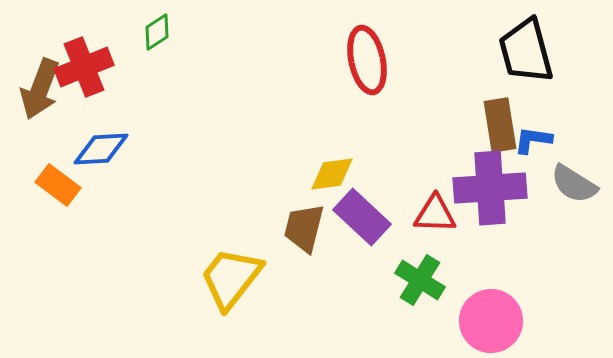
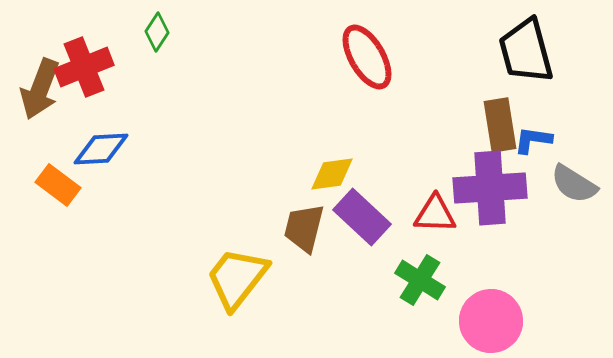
green diamond: rotated 24 degrees counterclockwise
red ellipse: moved 3 px up; rotated 18 degrees counterclockwise
yellow trapezoid: moved 6 px right
